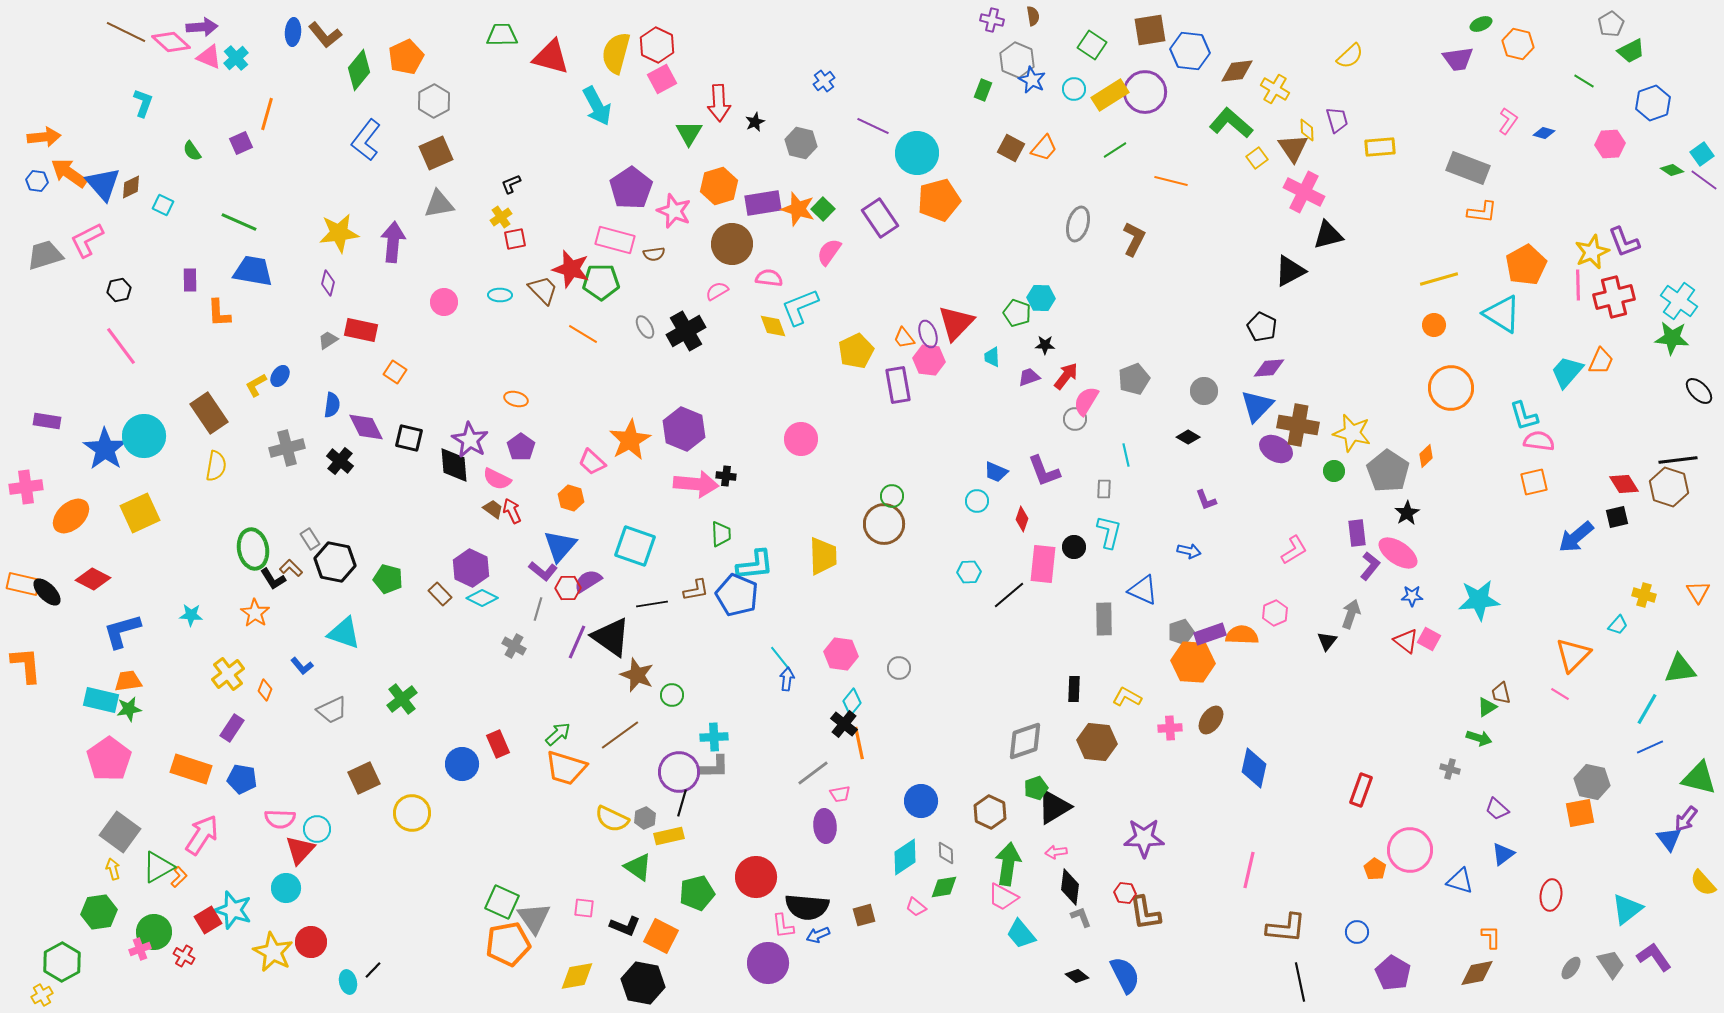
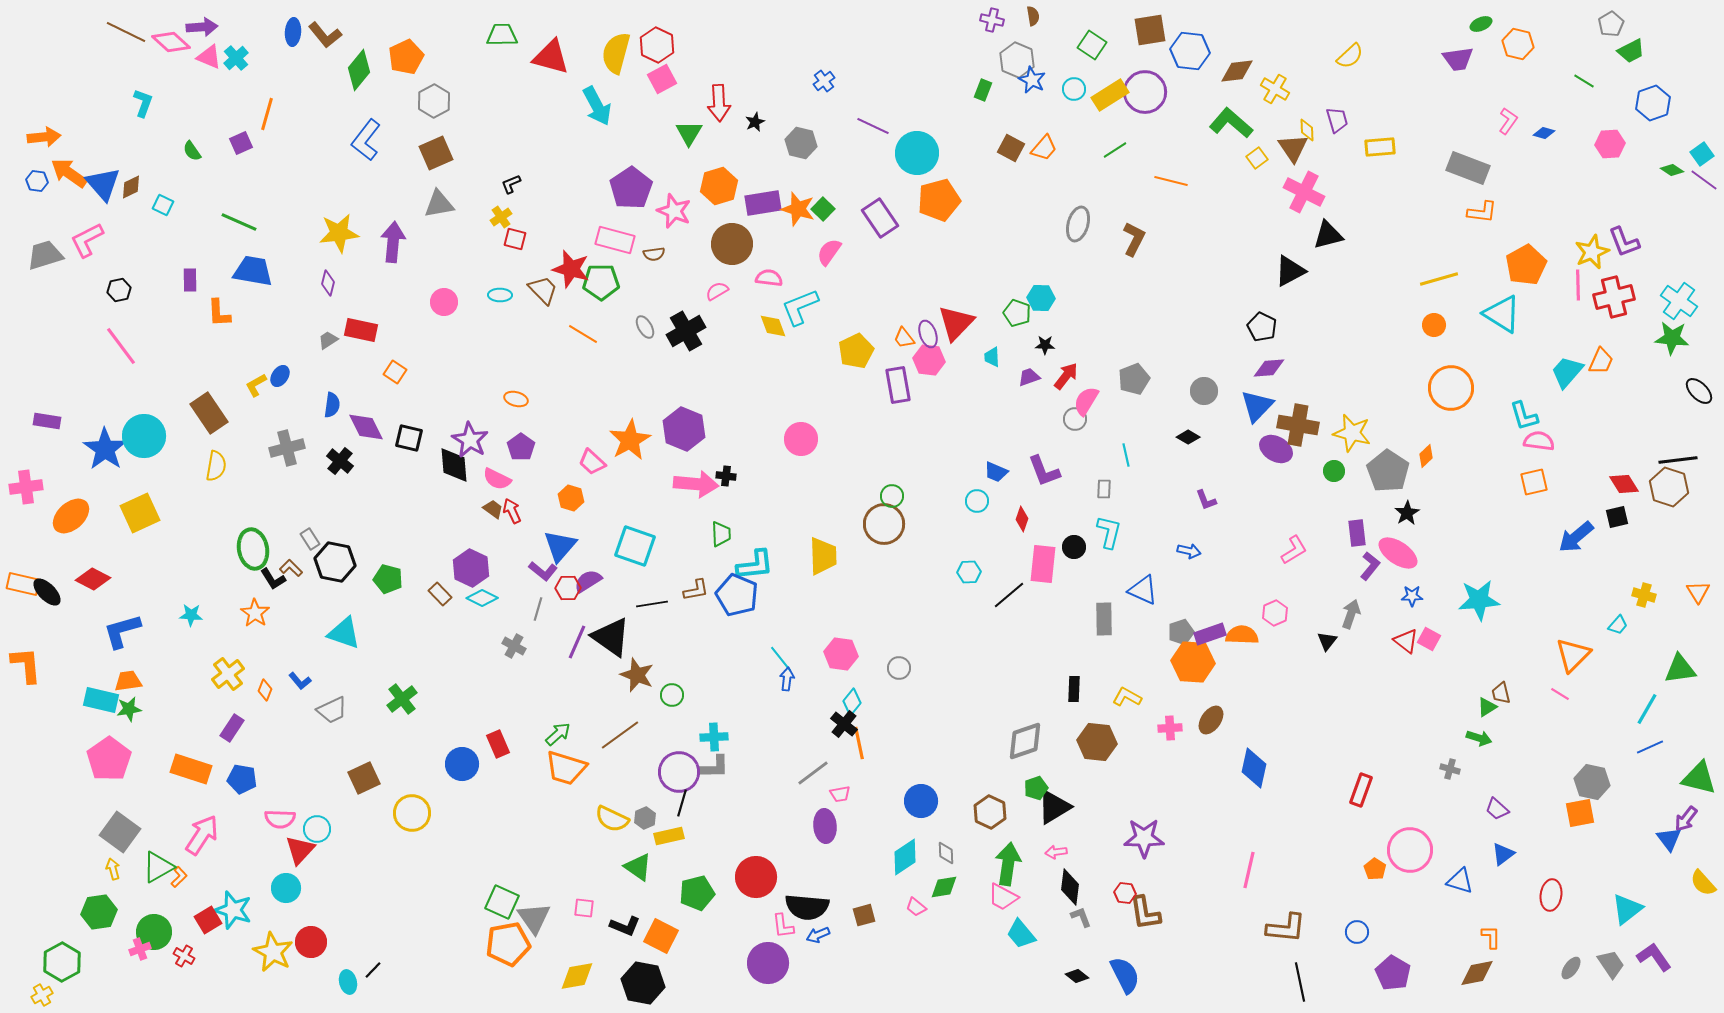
red square at (515, 239): rotated 25 degrees clockwise
blue L-shape at (302, 666): moved 2 px left, 15 px down
